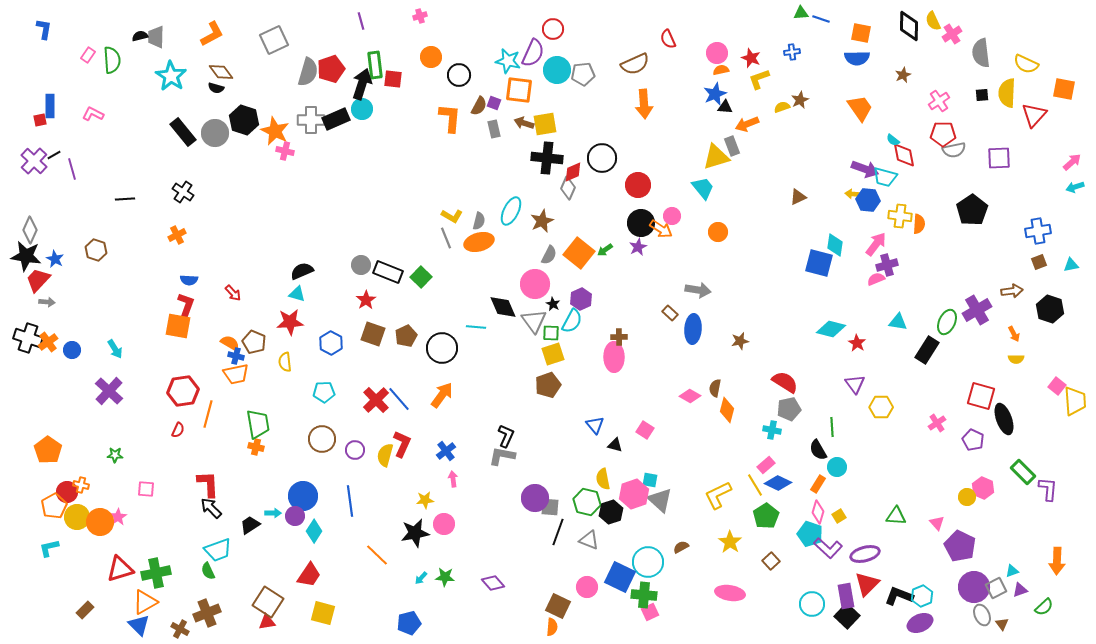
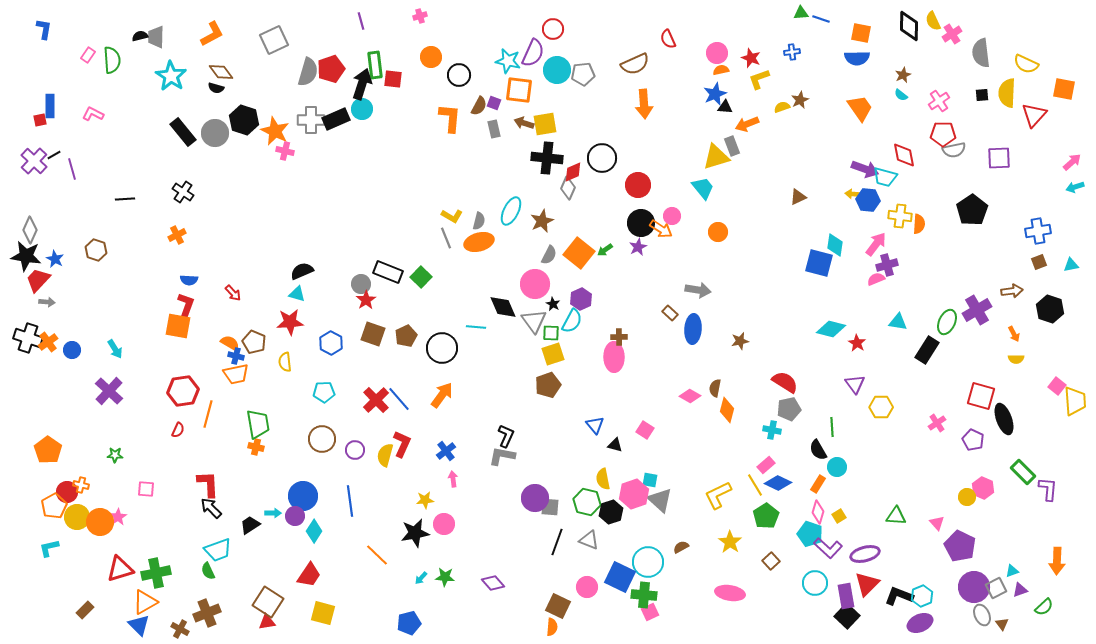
cyan semicircle at (893, 140): moved 8 px right, 45 px up
gray circle at (361, 265): moved 19 px down
black line at (558, 532): moved 1 px left, 10 px down
cyan circle at (812, 604): moved 3 px right, 21 px up
